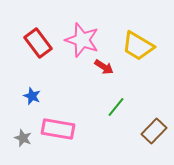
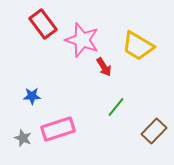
red rectangle: moved 5 px right, 19 px up
red arrow: rotated 24 degrees clockwise
blue star: rotated 24 degrees counterclockwise
pink rectangle: rotated 28 degrees counterclockwise
